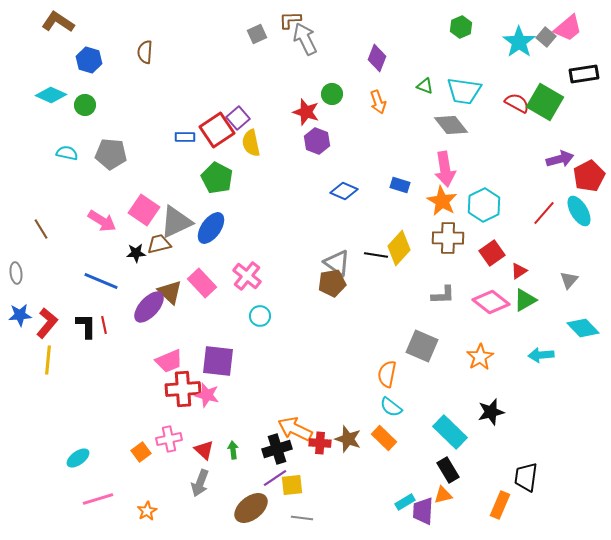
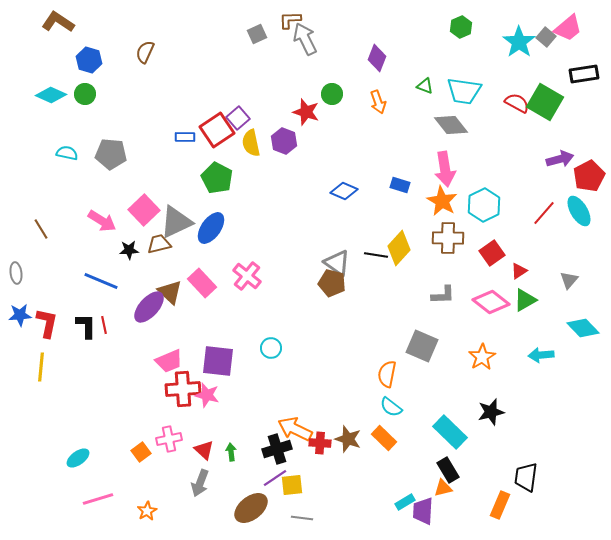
brown semicircle at (145, 52): rotated 20 degrees clockwise
green circle at (85, 105): moved 11 px up
purple hexagon at (317, 141): moved 33 px left
pink square at (144, 210): rotated 12 degrees clockwise
black star at (136, 253): moved 7 px left, 3 px up
brown pentagon at (332, 283): rotated 24 degrees clockwise
cyan circle at (260, 316): moved 11 px right, 32 px down
red L-shape at (47, 323): rotated 28 degrees counterclockwise
orange star at (480, 357): moved 2 px right
yellow line at (48, 360): moved 7 px left, 7 px down
green arrow at (233, 450): moved 2 px left, 2 px down
orange triangle at (443, 495): moved 7 px up
